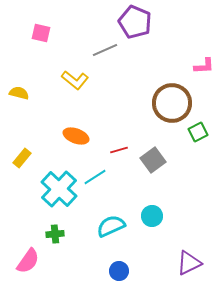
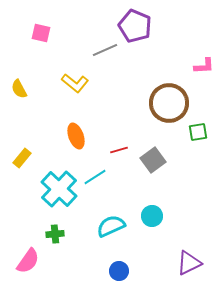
purple pentagon: moved 4 px down
yellow L-shape: moved 3 px down
yellow semicircle: moved 4 px up; rotated 132 degrees counterclockwise
brown circle: moved 3 px left
green square: rotated 18 degrees clockwise
orange ellipse: rotated 50 degrees clockwise
